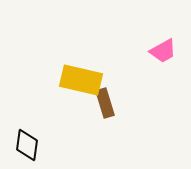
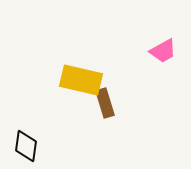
black diamond: moved 1 px left, 1 px down
